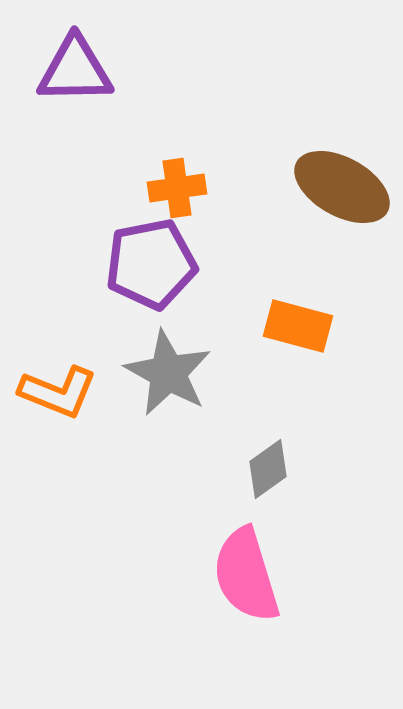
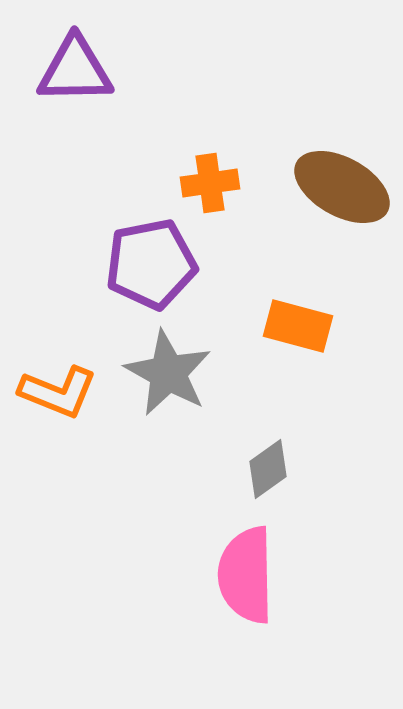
orange cross: moved 33 px right, 5 px up
pink semicircle: rotated 16 degrees clockwise
